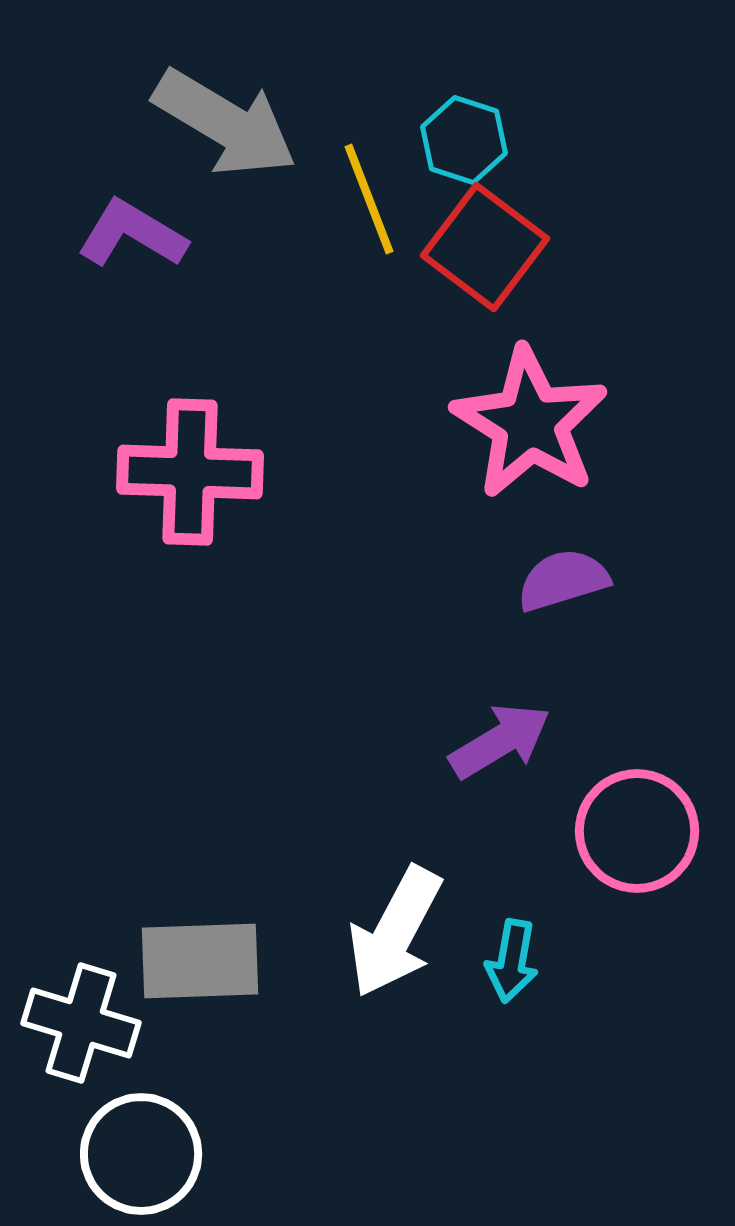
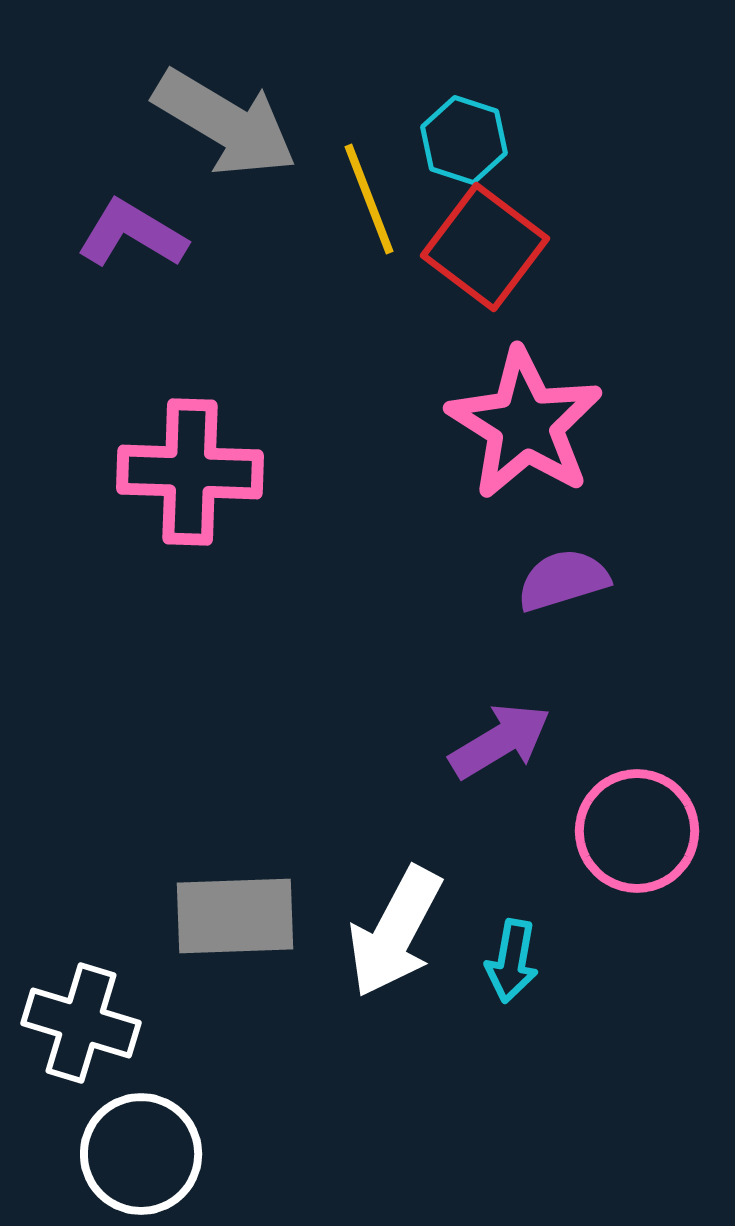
pink star: moved 5 px left, 1 px down
gray rectangle: moved 35 px right, 45 px up
